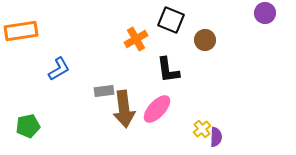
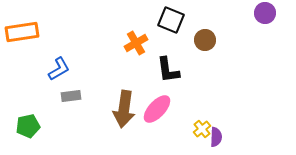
orange rectangle: moved 1 px right, 1 px down
orange cross: moved 4 px down
gray rectangle: moved 33 px left, 5 px down
brown arrow: rotated 15 degrees clockwise
